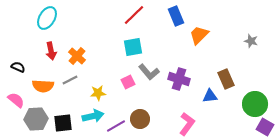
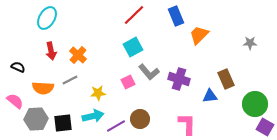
gray star: moved 1 px left, 2 px down; rotated 16 degrees counterclockwise
cyan square: rotated 18 degrees counterclockwise
orange cross: moved 1 px right, 1 px up
orange semicircle: moved 2 px down
pink semicircle: moved 1 px left, 1 px down
pink L-shape: rotated 35 degrees counterclockwise
